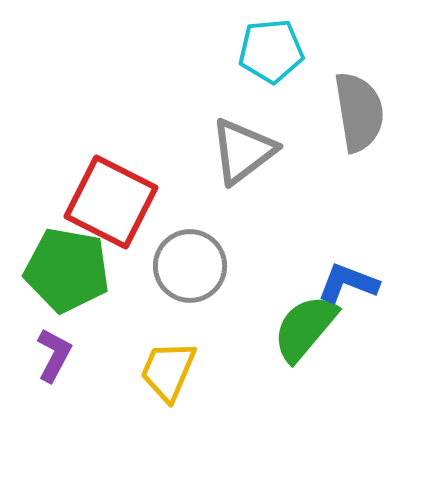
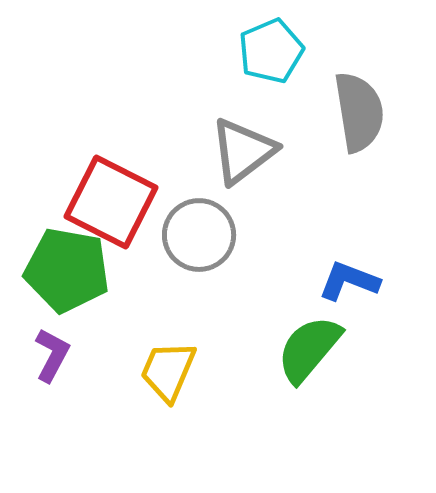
cyan pentagon: rotated 18 degrees counterclockwise
gray circle: moved 9 px right, 31 px up
blue L-shape: moved 1 px right, 2 px up
green semicircle: moved 4 px right, 21 px down
purple L-shape: moved 2 px left
